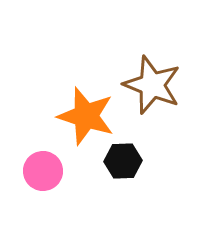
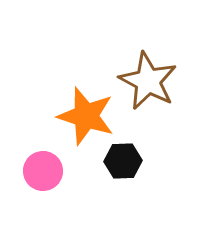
brown star: moved 4 px left, 4 px up; rotated 6 degrees clockwise
